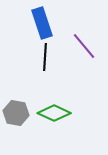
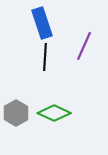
purple line: rotated 64 degrees clockwise
gray hexagon: rotated 20 degrees clockwise
